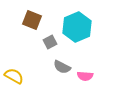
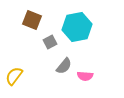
cyan hexagon: rotated 12 degrees clockwise
gray semicircle: moved 2 px right, 1 px up; rotated 78 degrees counterclockwise
yellow semicircle: rotated 84 degrees counterclockwise
